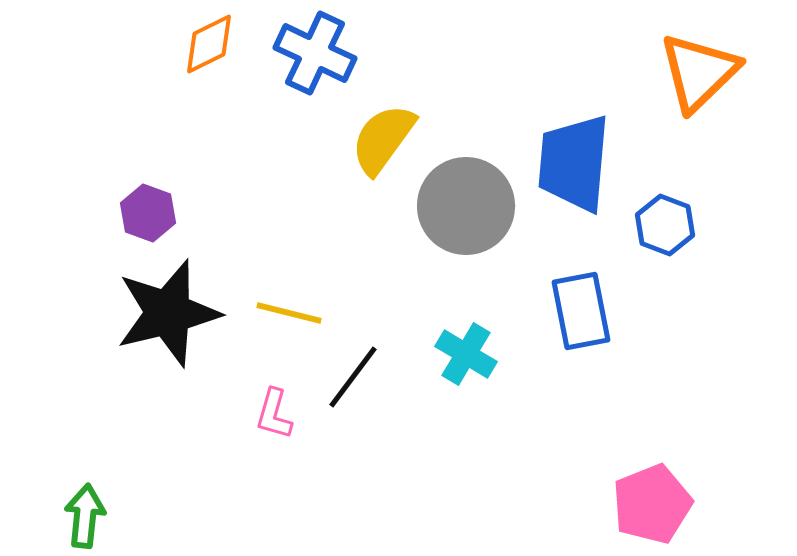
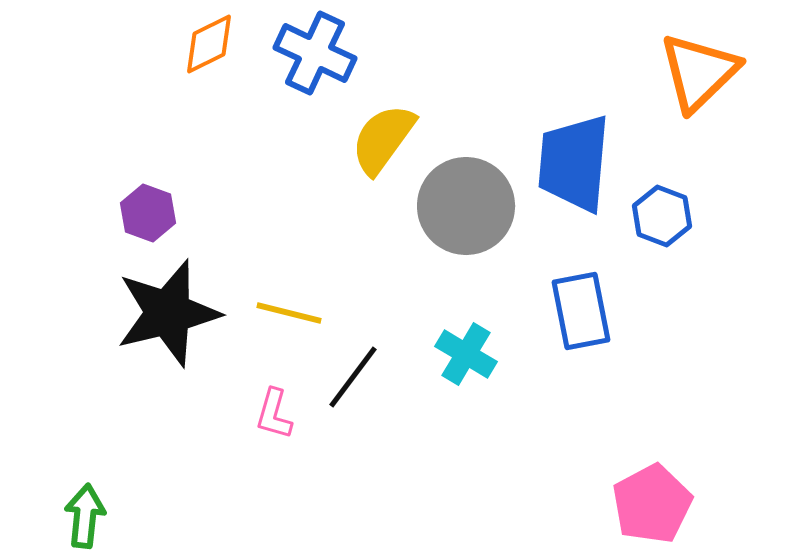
blue hexagon: moved 3 px left, 9 px up
pink pentagon: rotated 6 degrees counterclockwise
